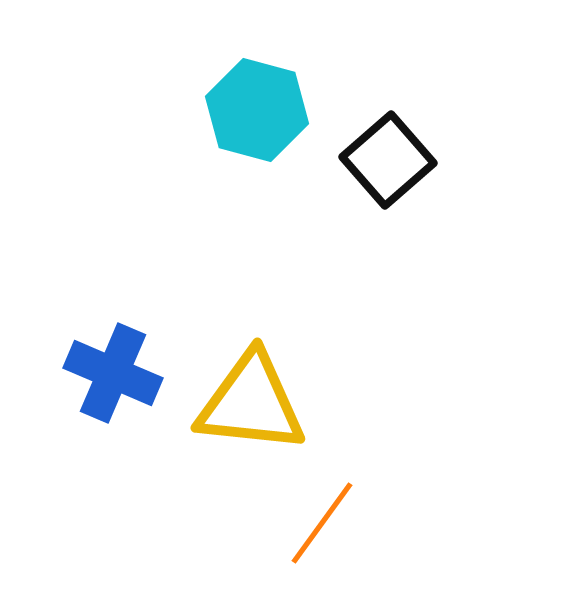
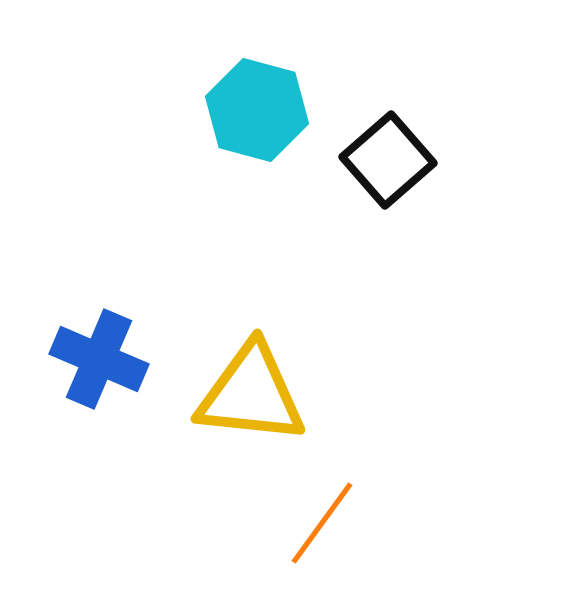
blue cross: moved 14 px left, 14 px up
yellow triangle: moved 9 px up
